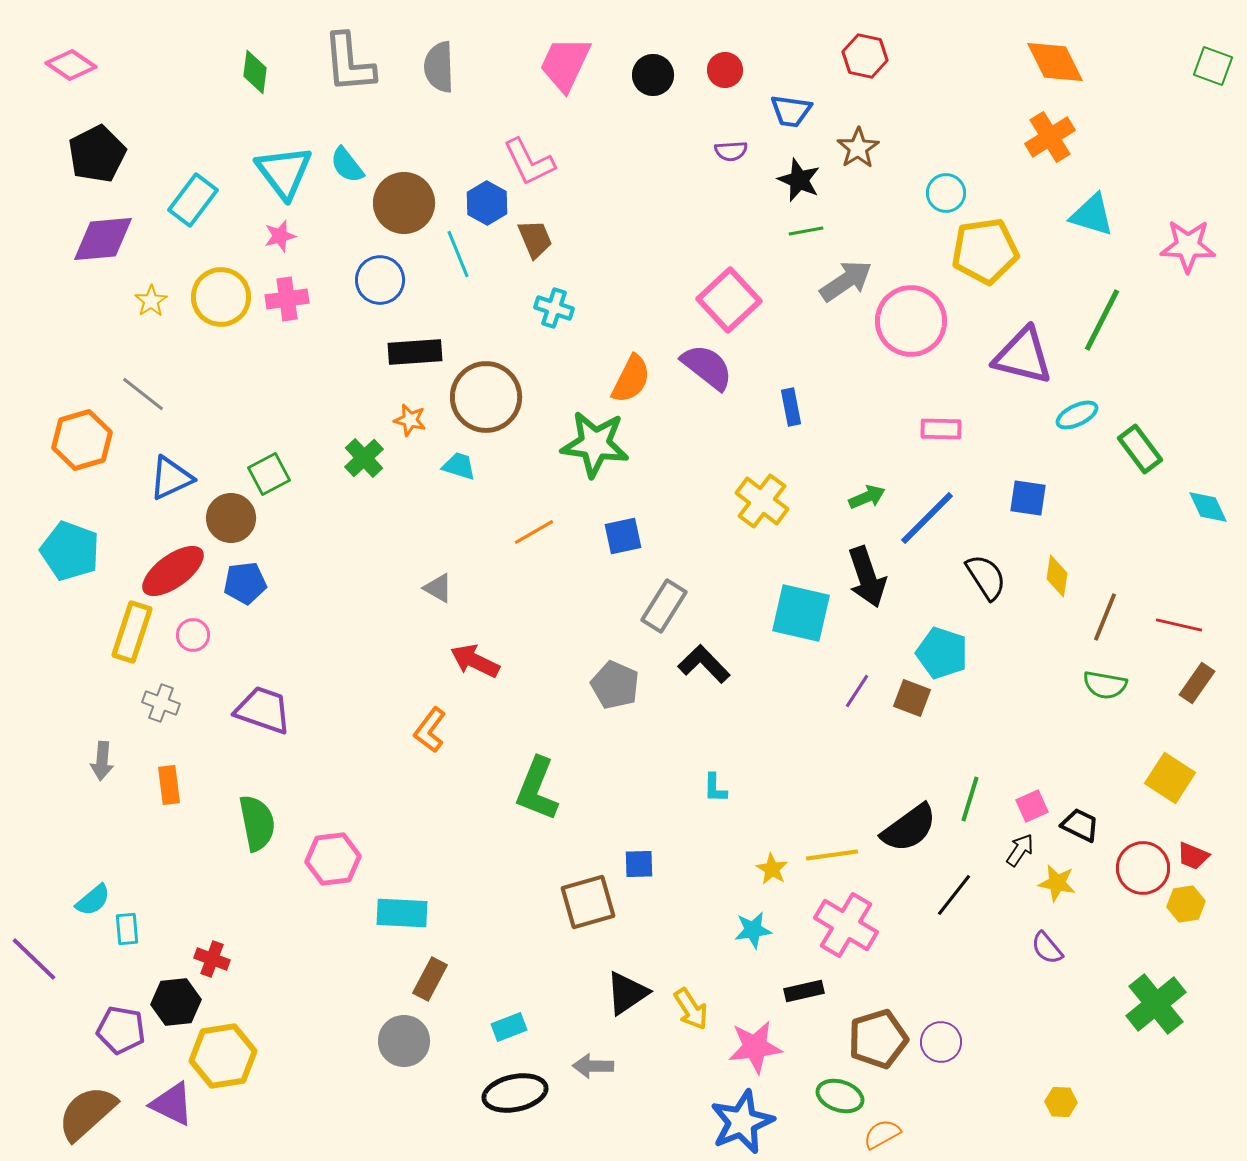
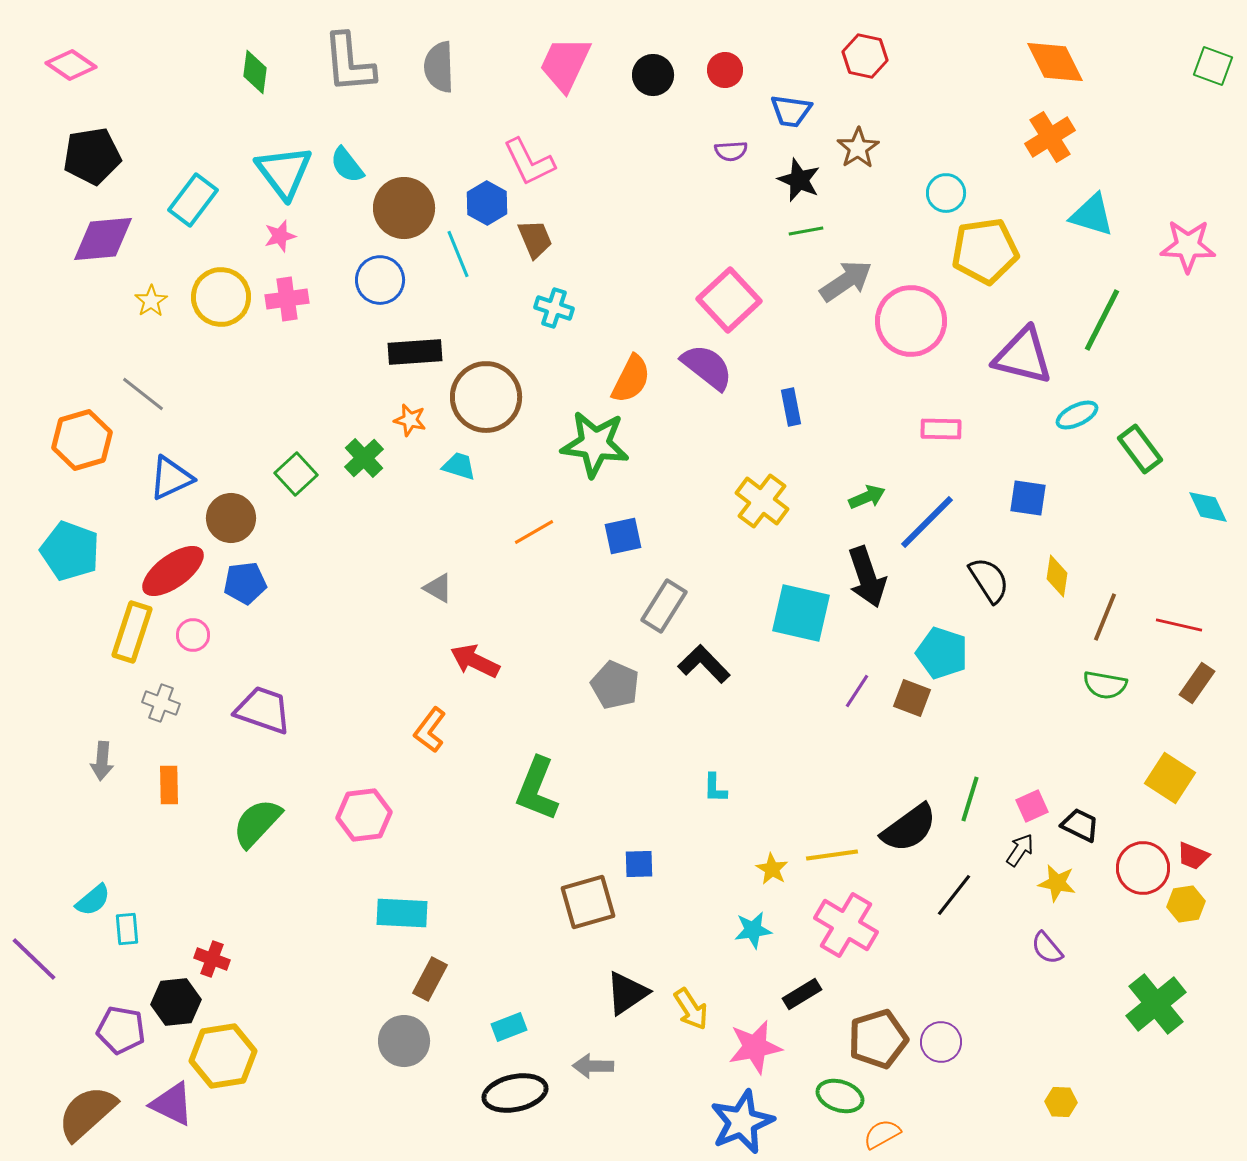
black pentagon at (97, 154): moved 5 px left, 2 px down; rotated 18 degrees clockwise
brown circle at (404, 203): moved 5 px down
green square at (269, 474): moved 27 px right; rotated 15 degrees counterclockwise
blue line at (927, 518): moved 4 px down
black semicircle at (986, 577): moved 3 px right, 3 px down
orange rectangle at (169, 785): rotated 6 degrees clockwise
green semicircle at (257, 823): rotated 126 degrees counterclockwise
pink hexagon at (333, 859): moved 31 px right, 44 px up
black rectangle at (804, 991): moved 2 px left, 3 px down; rotated 18 degrees counterclockwise
pink star at (755, 1047): rotated 4 degrees counterclockwise
